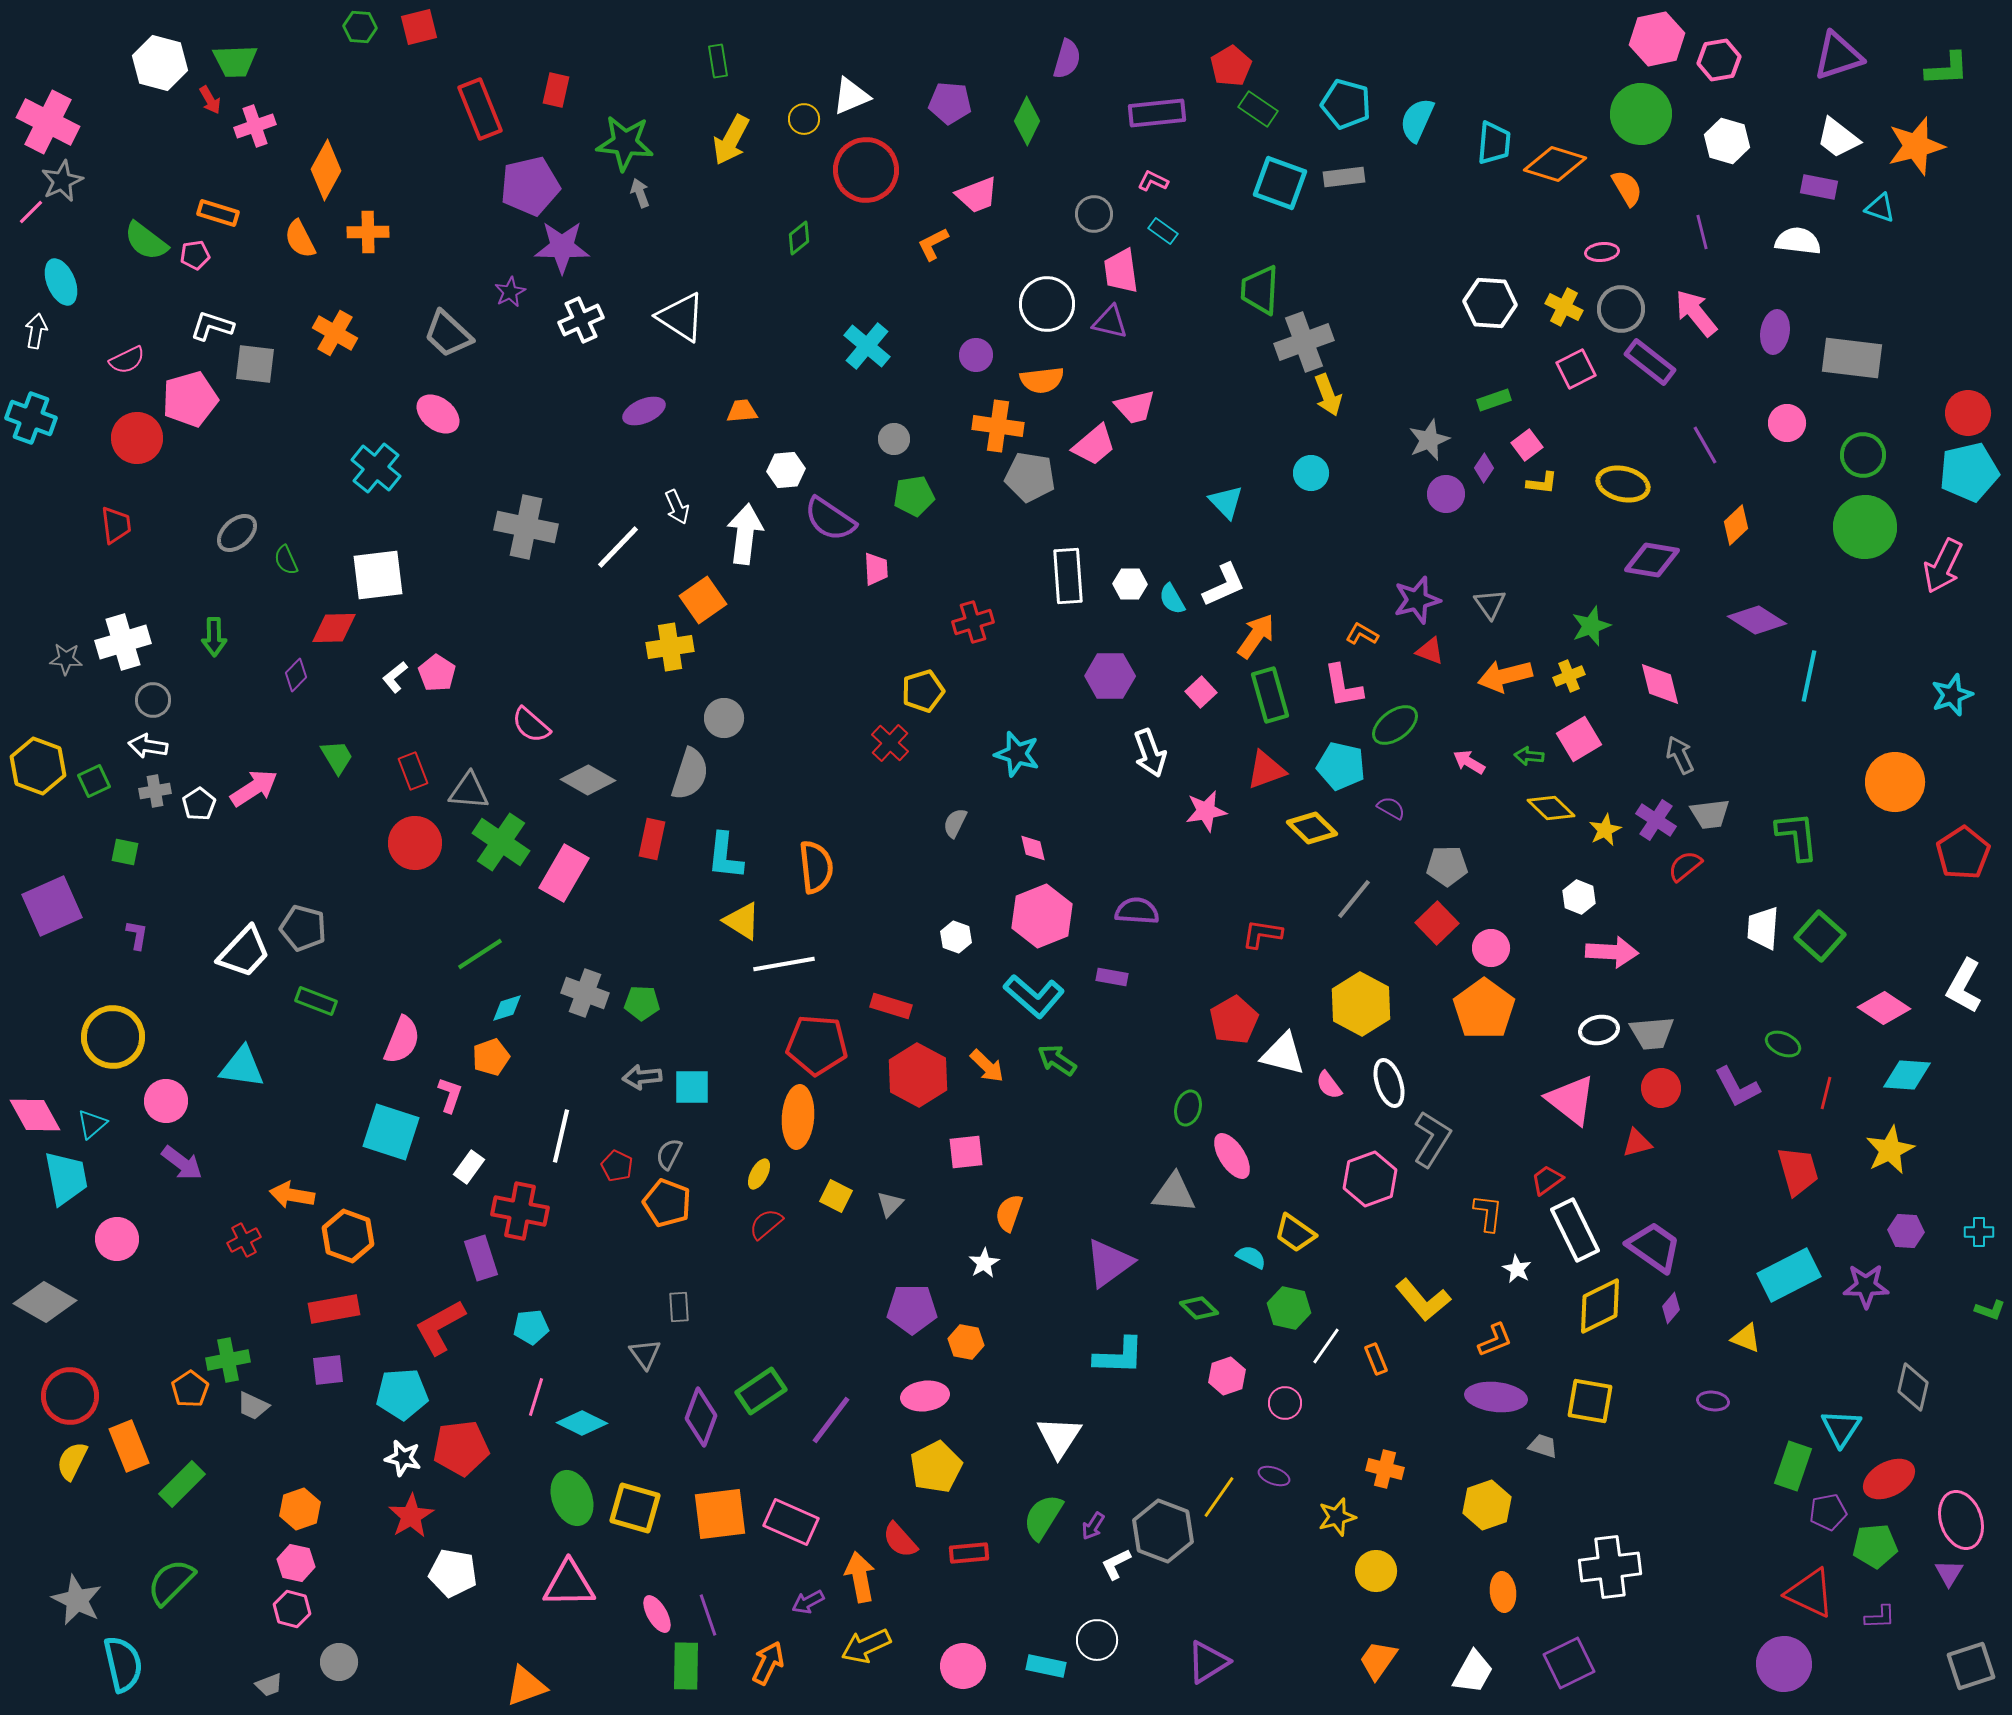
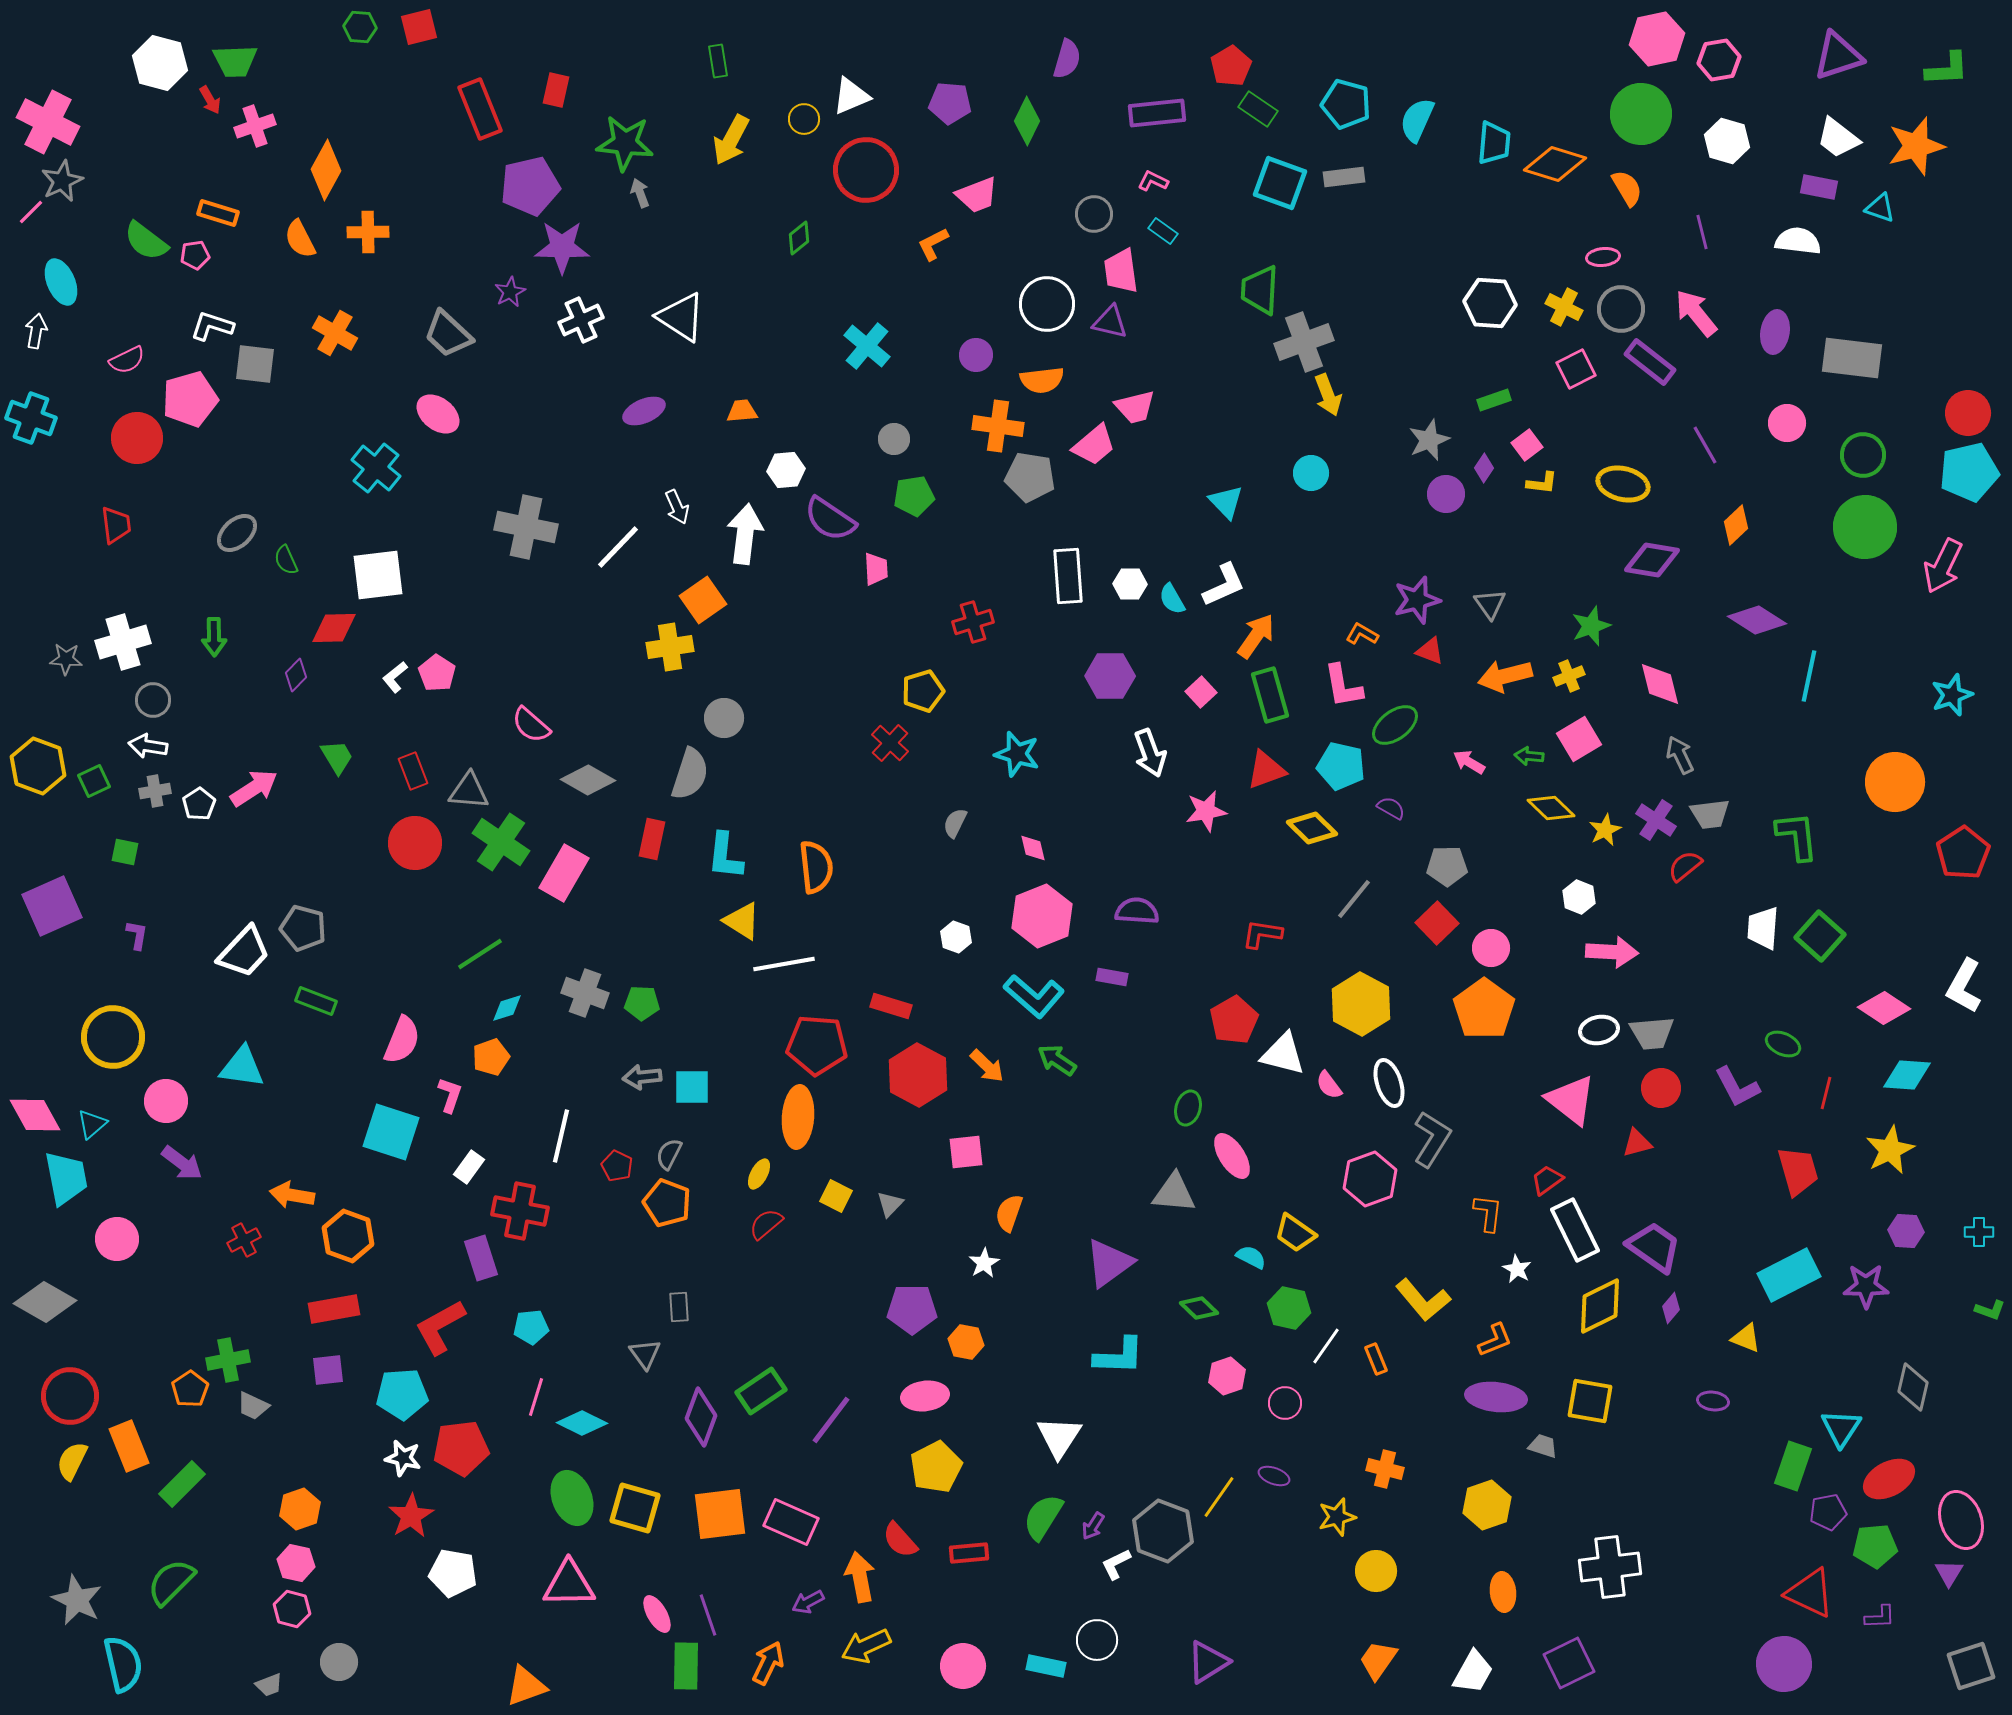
pink ellipse at (1602, 252): moved 1 px right, 5 px down
